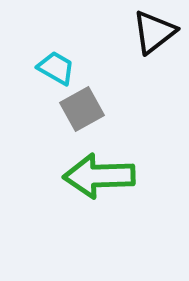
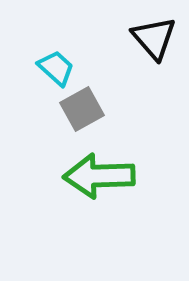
black triangle: moved 6 px down; rotated 33 degrees counterclockwise
cyan trapezoid: rotated 12 degrees clockwise
